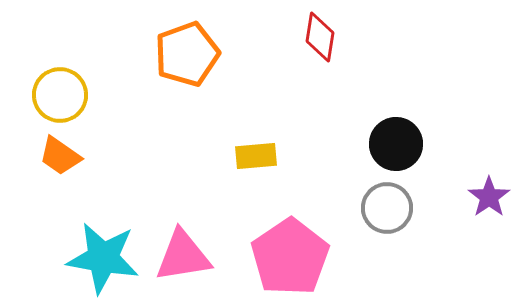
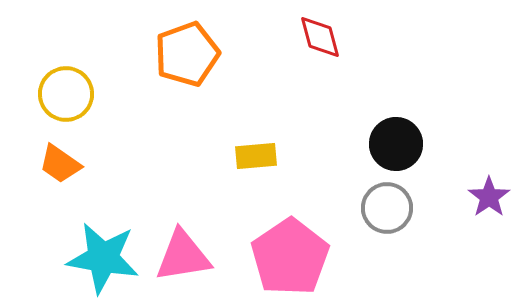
red diamond: rotated 24 degrees counterclockwise
yellow circle: moved 6 px right, 1 px up
orange trapezoid: moved 8 px down
